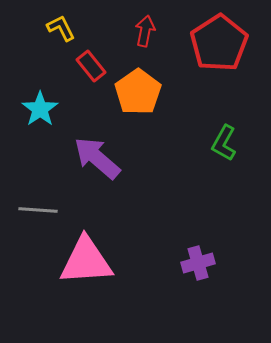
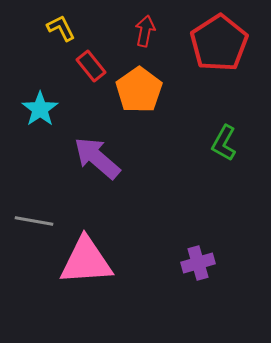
orange pentagon: moved 1 px right, 2 px up
gray line: moved 4 px left, 11 px down; rotated 6 degrees clockwise
